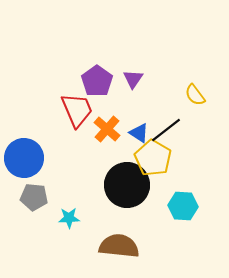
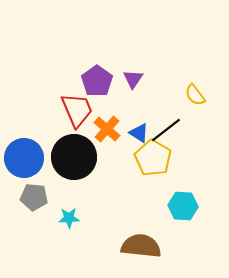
black circle: moved 53 px left, 28 px up
brown semicircle: moved 22 px right
